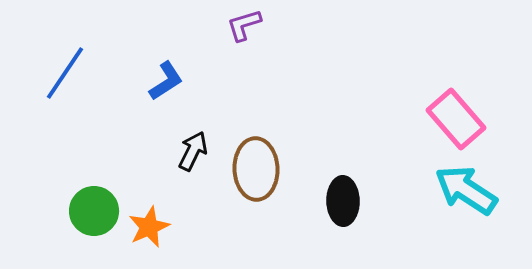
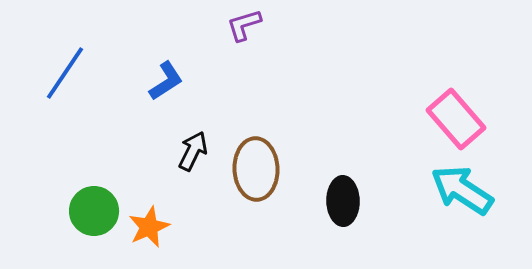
cyan arrow: moved 4 px left
